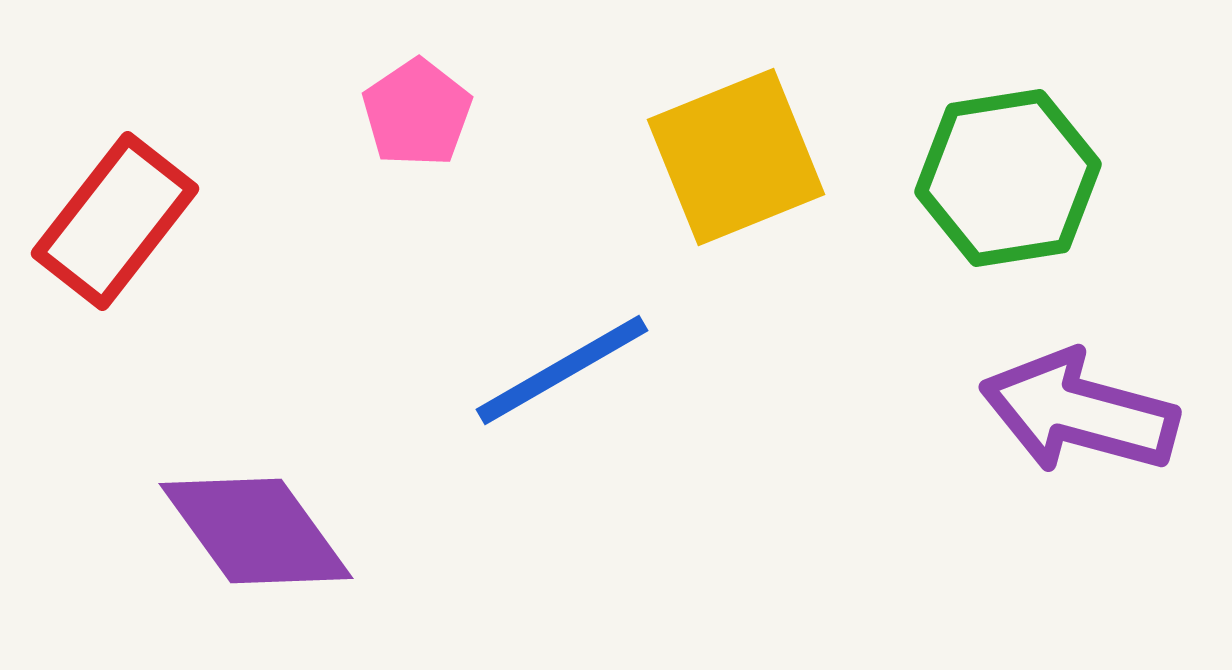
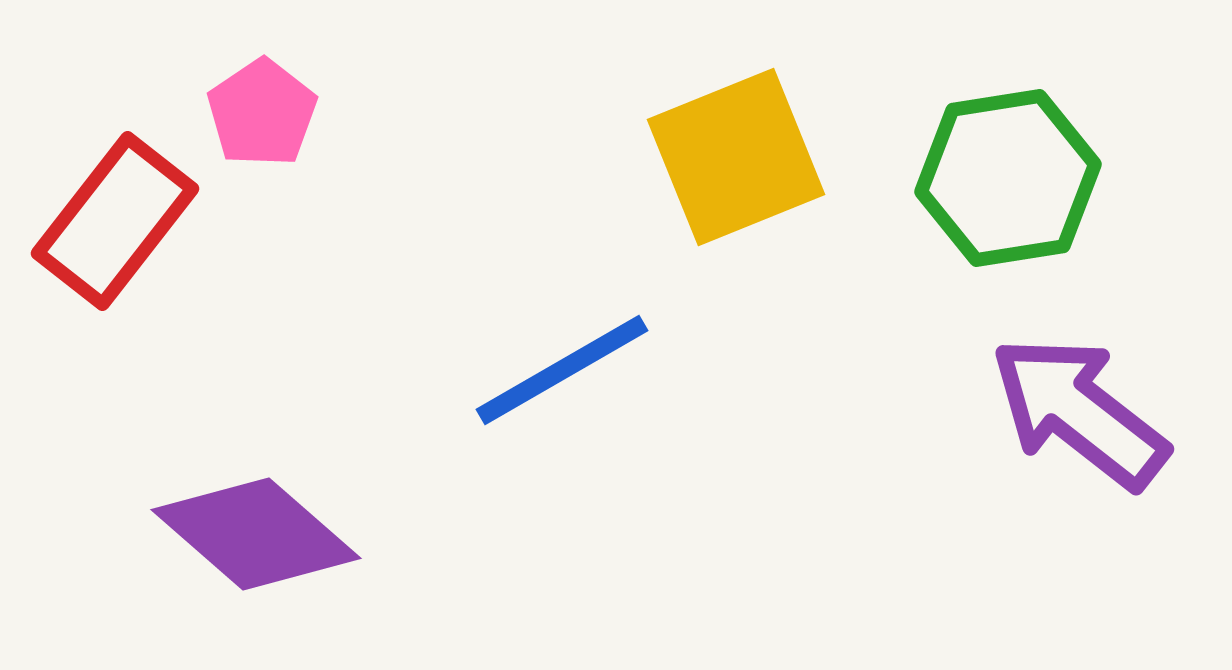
pink pentagon: moved 155 px left
purple arrow: rotated 23 degrees clockwise
purple diamond: moved 3 px down; rotated 13 degrees counterclockwise
